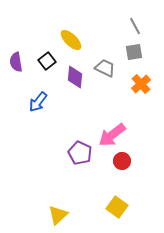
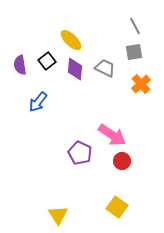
purple semicircle: moved 4 px right, 3 px down
purple diamond: moved 8 px up
pink arrow: rotated 108 degrees counterclockwise
yellow triangle: rotated 20 degrees counterclockwise
